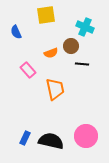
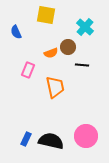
yellow square: rotated 18 degrees clockwise
cyan cross: rotated 18 degrees clockwise
brown circle: moved 3 px left, 1 px down
black line: moved 1 px down
pink rectangle: rotated 63 degrees clockwise
orange trapezoid: moved 2 px up
blue rectangle: moved 1 px right, 1 px down
